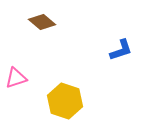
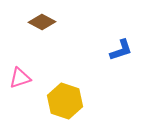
brown diamond: rotated 12 degrees counterclockwise
pink triangle: moved 4 px right
